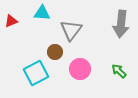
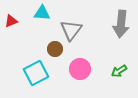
brown circle: moved 3 px up
green arrow: rotated 77 degrees counterclockwise
